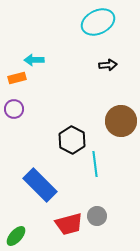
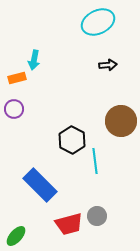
cyan arrow: rotated 78 degrees counterclockwise
cyan line: moved 3 px up
